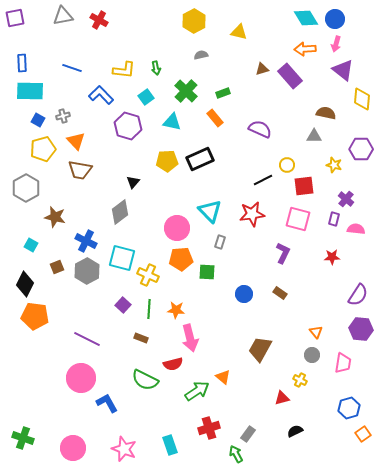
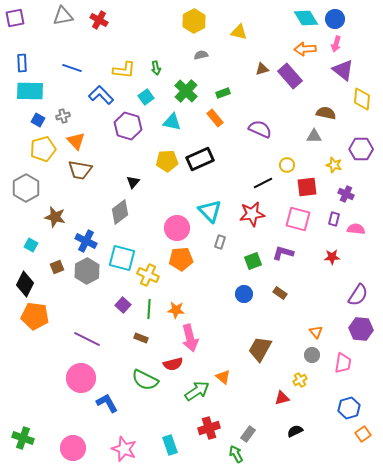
black line at (263, 180): moved 3 px down
red square at (304, 186): moved 3 px right, 1 px down
purple cross at (346, 199): moved 5 px up; rotated 14 degrees counterclockwise
purple L-shape at (283, 253): rotated 100 degrees counterclockwise
green square at (207, 272): moved 46 px right, 11 px up; rotated 24 degrees counterclockwise
yellow cross at (300, 380): rotated 32 degrees clockwise
